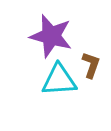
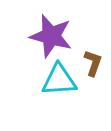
brown L-shape: moved 2 px right, 2 px up
